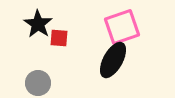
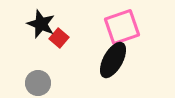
black star: moved 3 px right; rotated 12 degrees counterclockwise
red square: rotated 36 degrees clockwise
